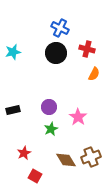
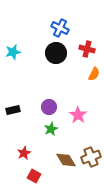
pink star: moved 2 px up
red square: moved 1 px left
